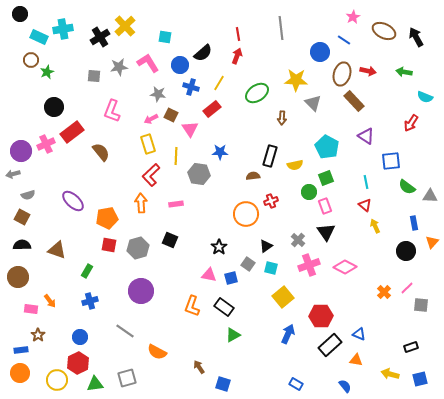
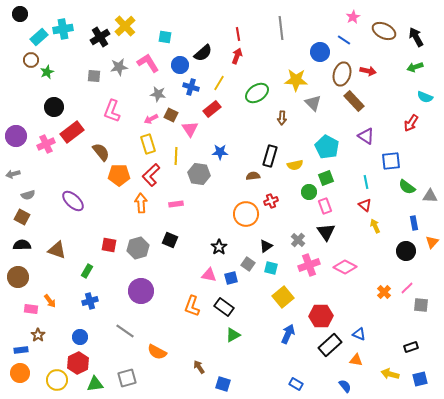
cyan rectangle at (39, 37): rotated 66 degrees counterclockwise
green arrow at (404, 72): moved 11 px right, 5 px up; rotated 28 degrees counterclockwise
purple circle at (21, 151): moved 5 px left, 15 px up
orange pentagon at (107, 218): moved 12 px right, 43 px up; rotated 10 degrees clockwise
